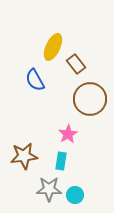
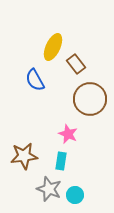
pink star: rotated 18 degrees counterclockwise
gray star: rotated 20 degrees clockwise
